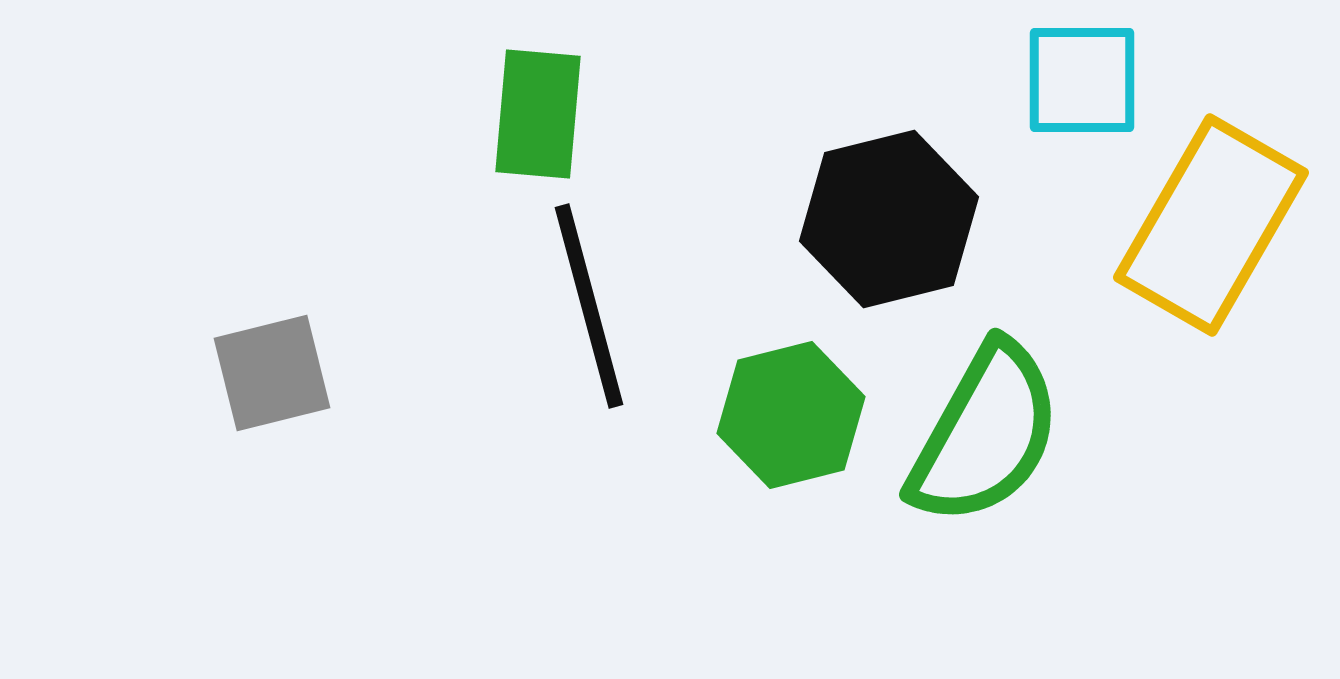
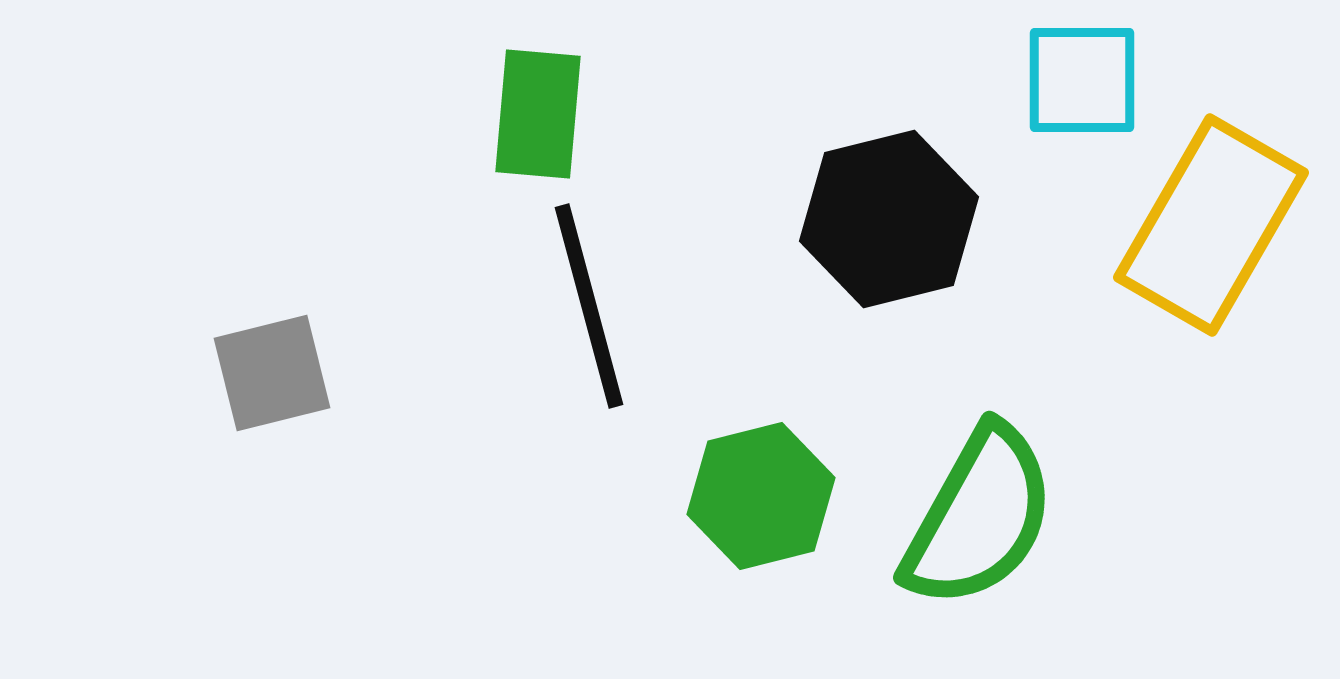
green hexagon: moved 30 px left, 81 px down
green semicircle: moved 6 px left, 83 px down
